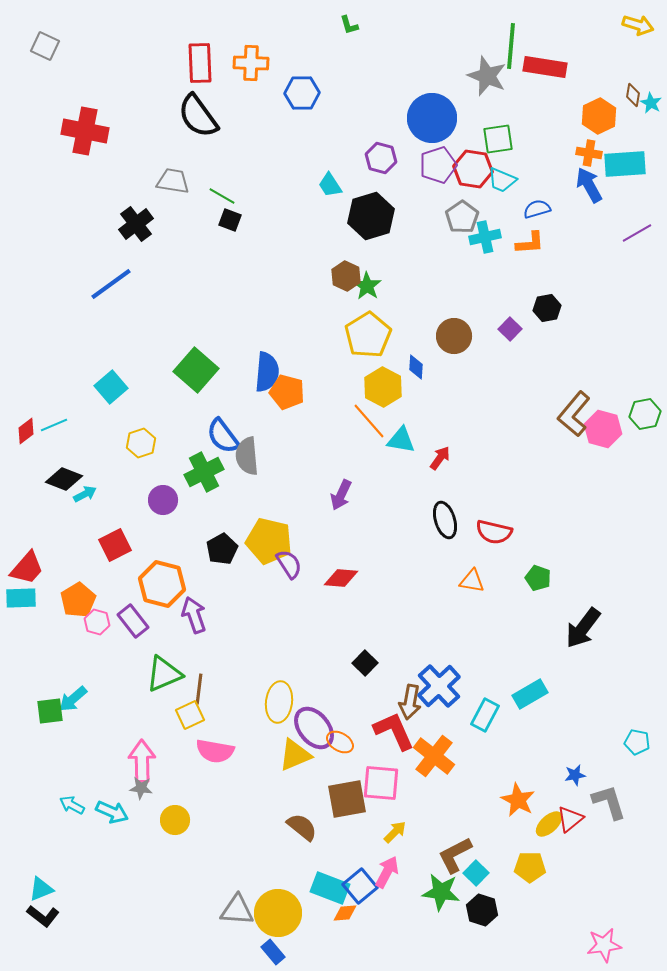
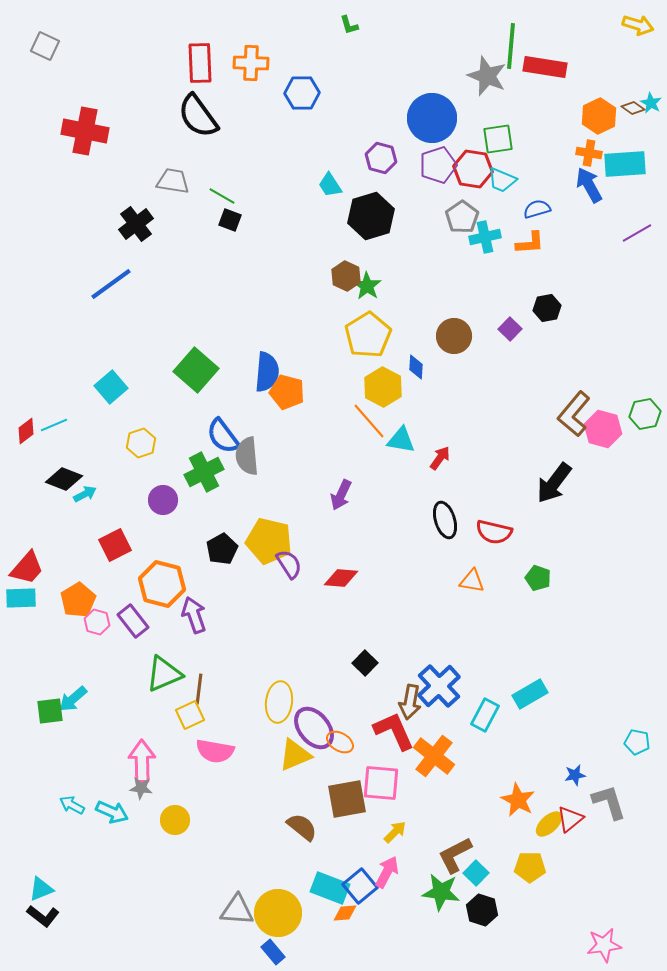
brown diamond at (633, 95): moved 13 px down; rotated 65 degrees counterclockwise
black arrow at (583, 628): moved 29 px left, 145 px up
